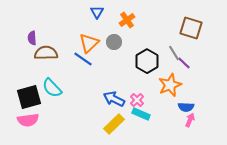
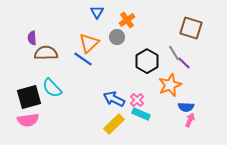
gray circle: moved 3 px right, 5 px up
